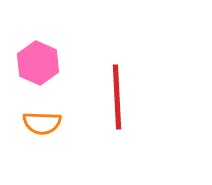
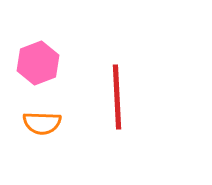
pink hexagon: rotated 15 degrees clockwise
